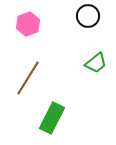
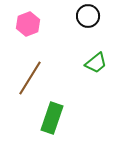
brown line: moved 2 px right
green rectangle: rotated 8 degrees counterclockwise
